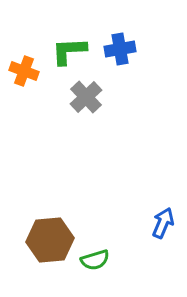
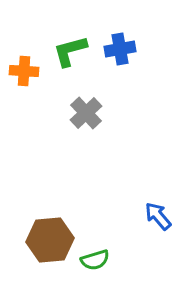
green L-shape: moved 1 px right; rotated 12 degrees counterclockwise
orange cross: rotated 16 degrees counterclockwise
gray cross: moved 16 px down
blue arrow: moved 5 px left, 7 px up; rotated 64 degrees counterclockwise
